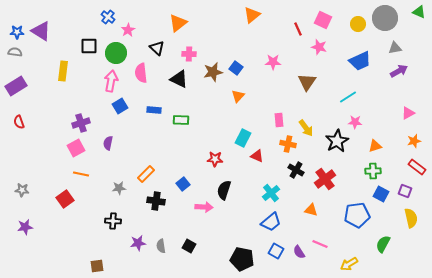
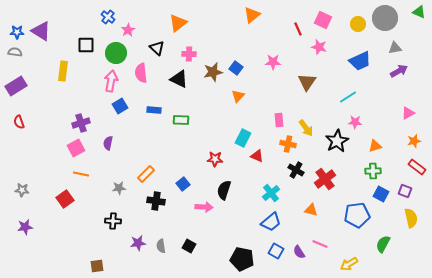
black square at (89, 46): moved 3 px left, 1 px up
